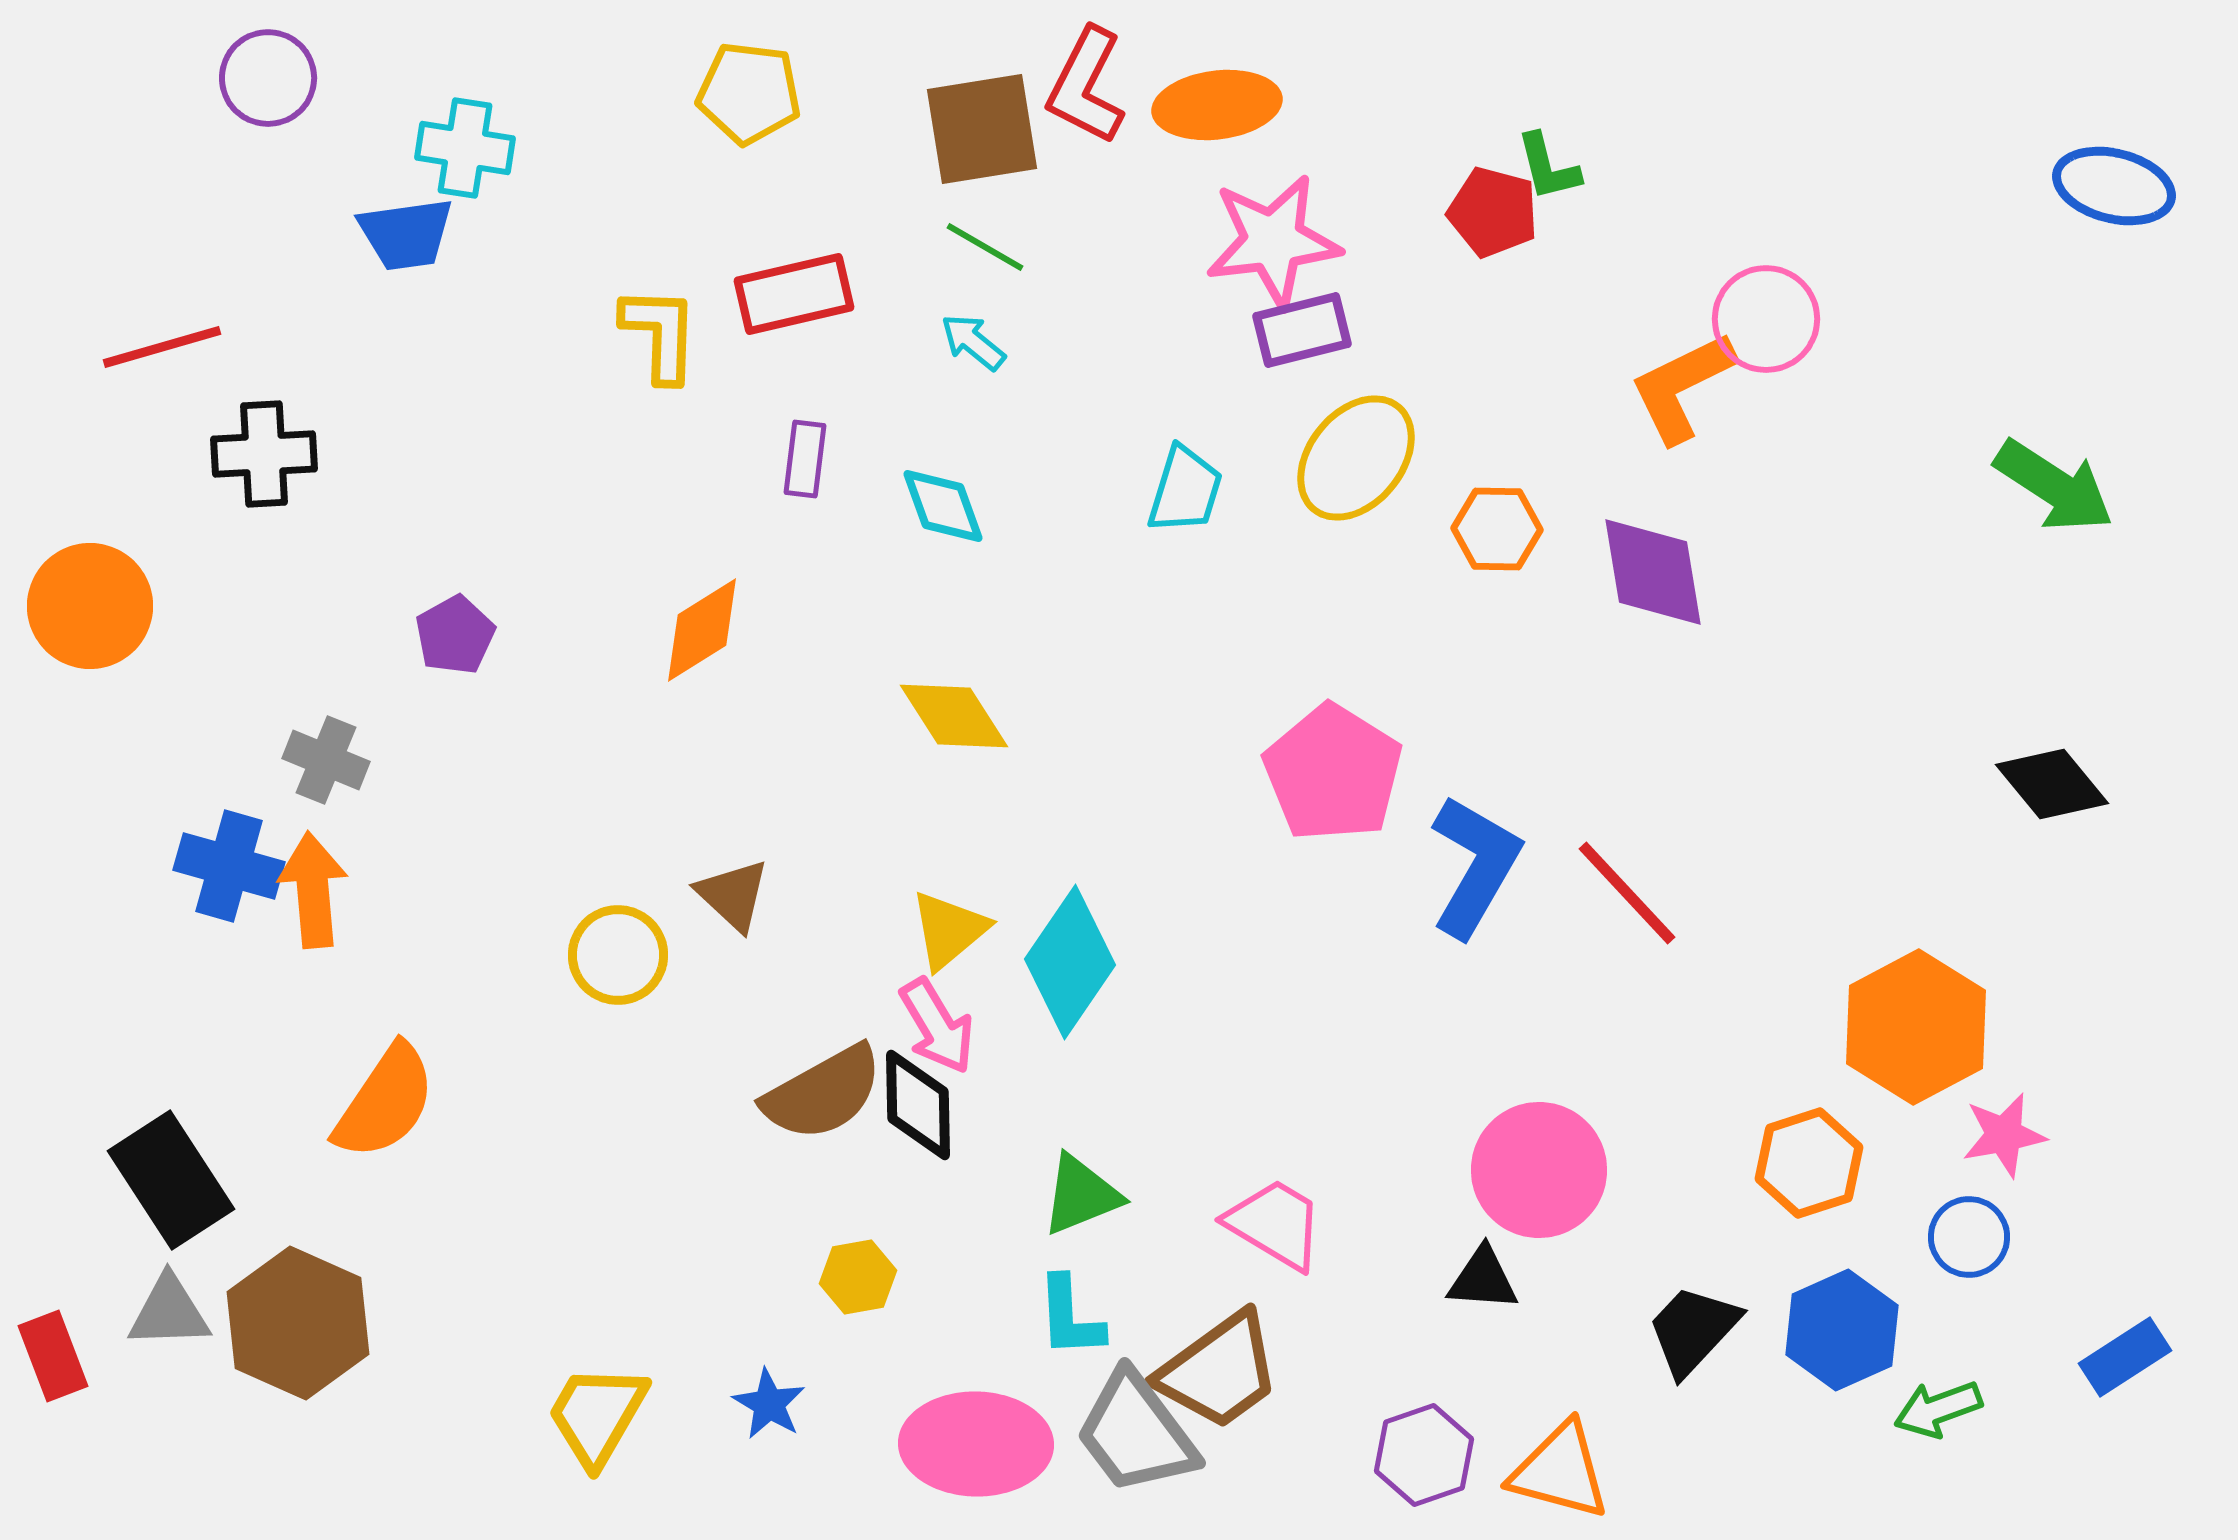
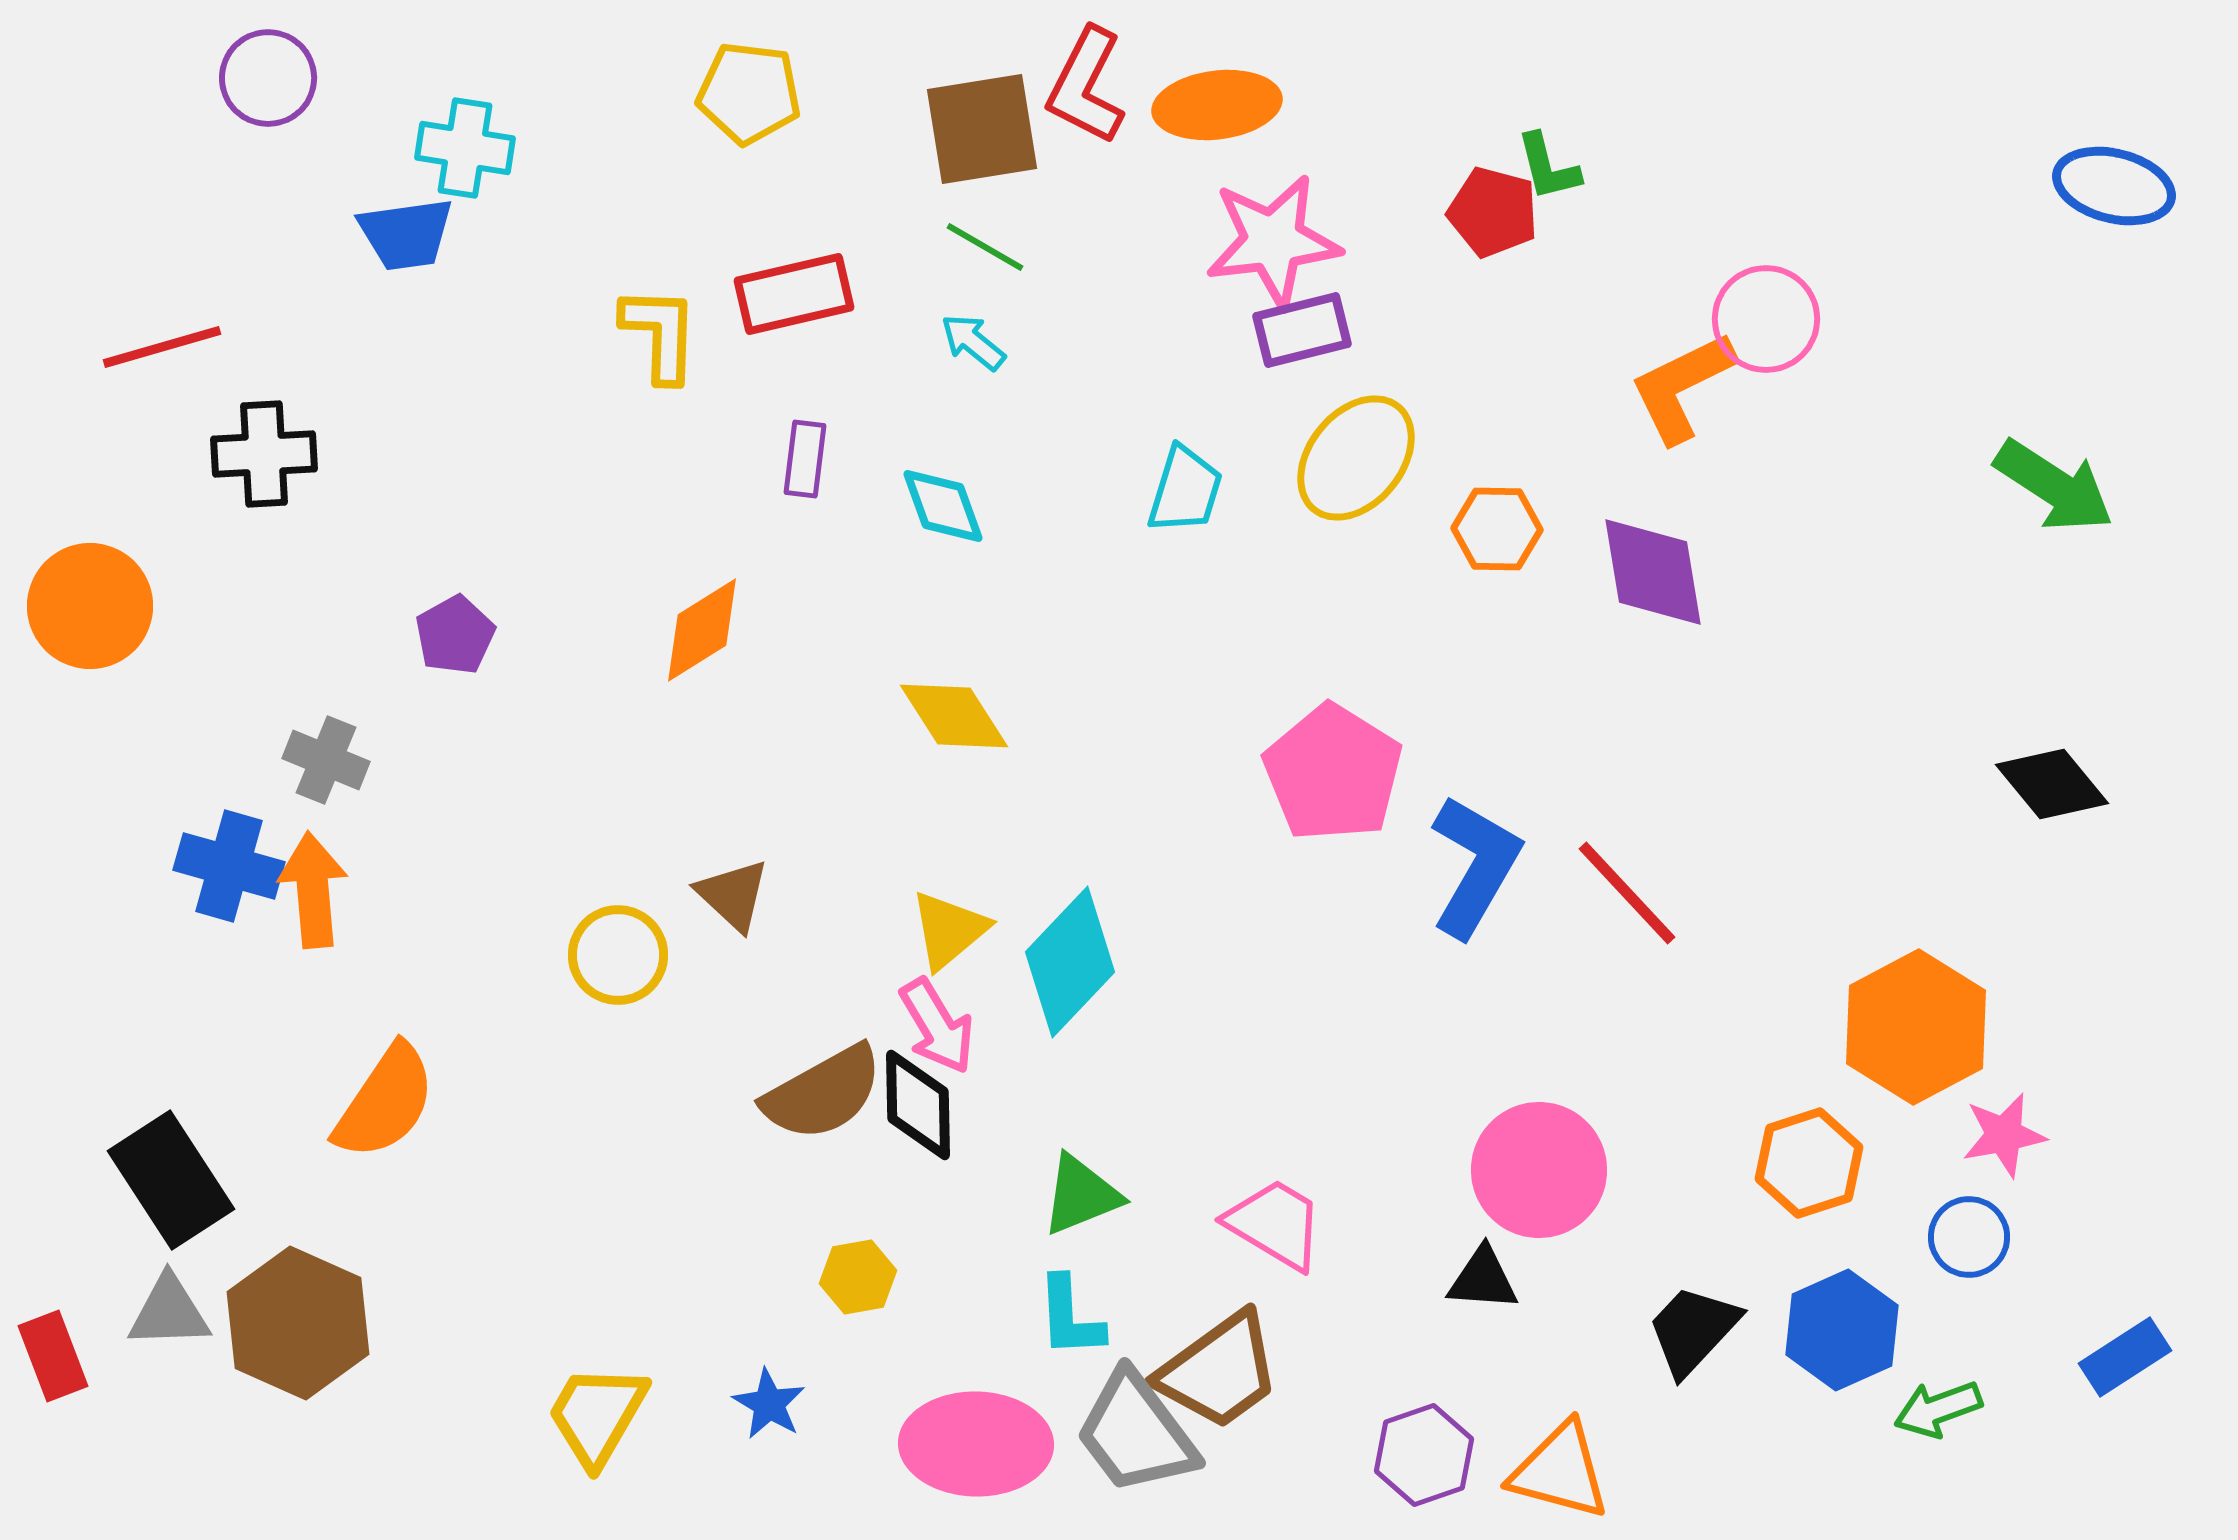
cyan diamond at (1070, 962): rotated 9 degrees clockwise
